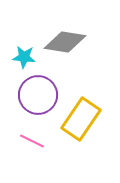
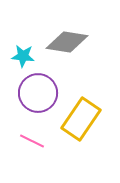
gray diamond: moved 2 px right
cyan star: moved 1 px left, 1 px up
purple circle: moved 2 px up
